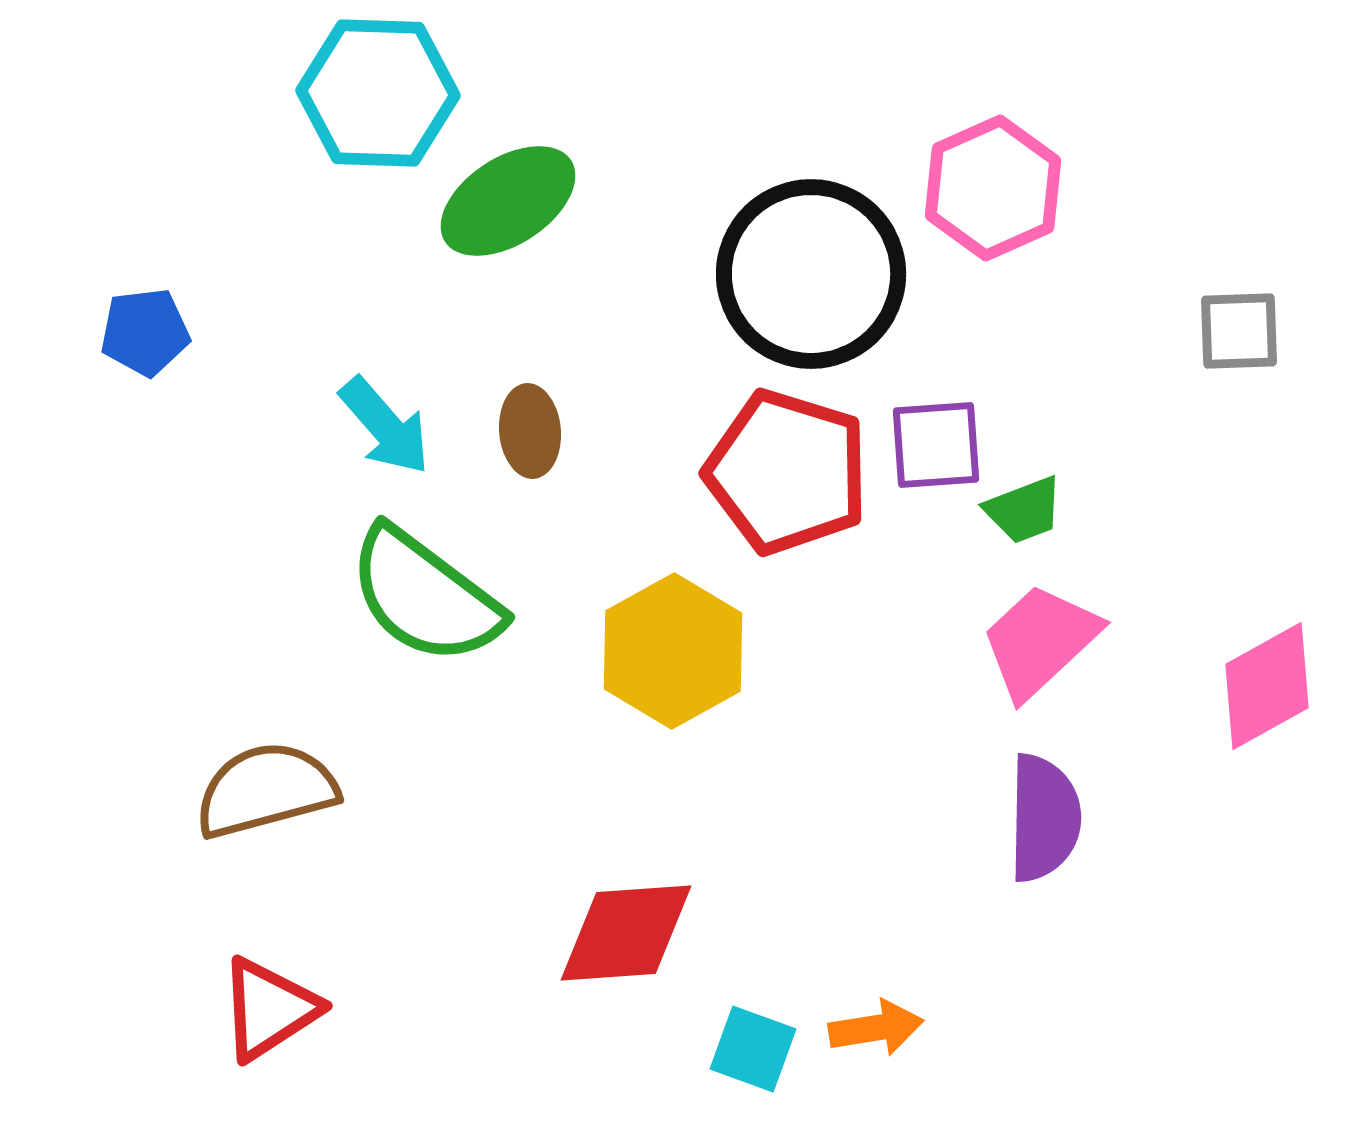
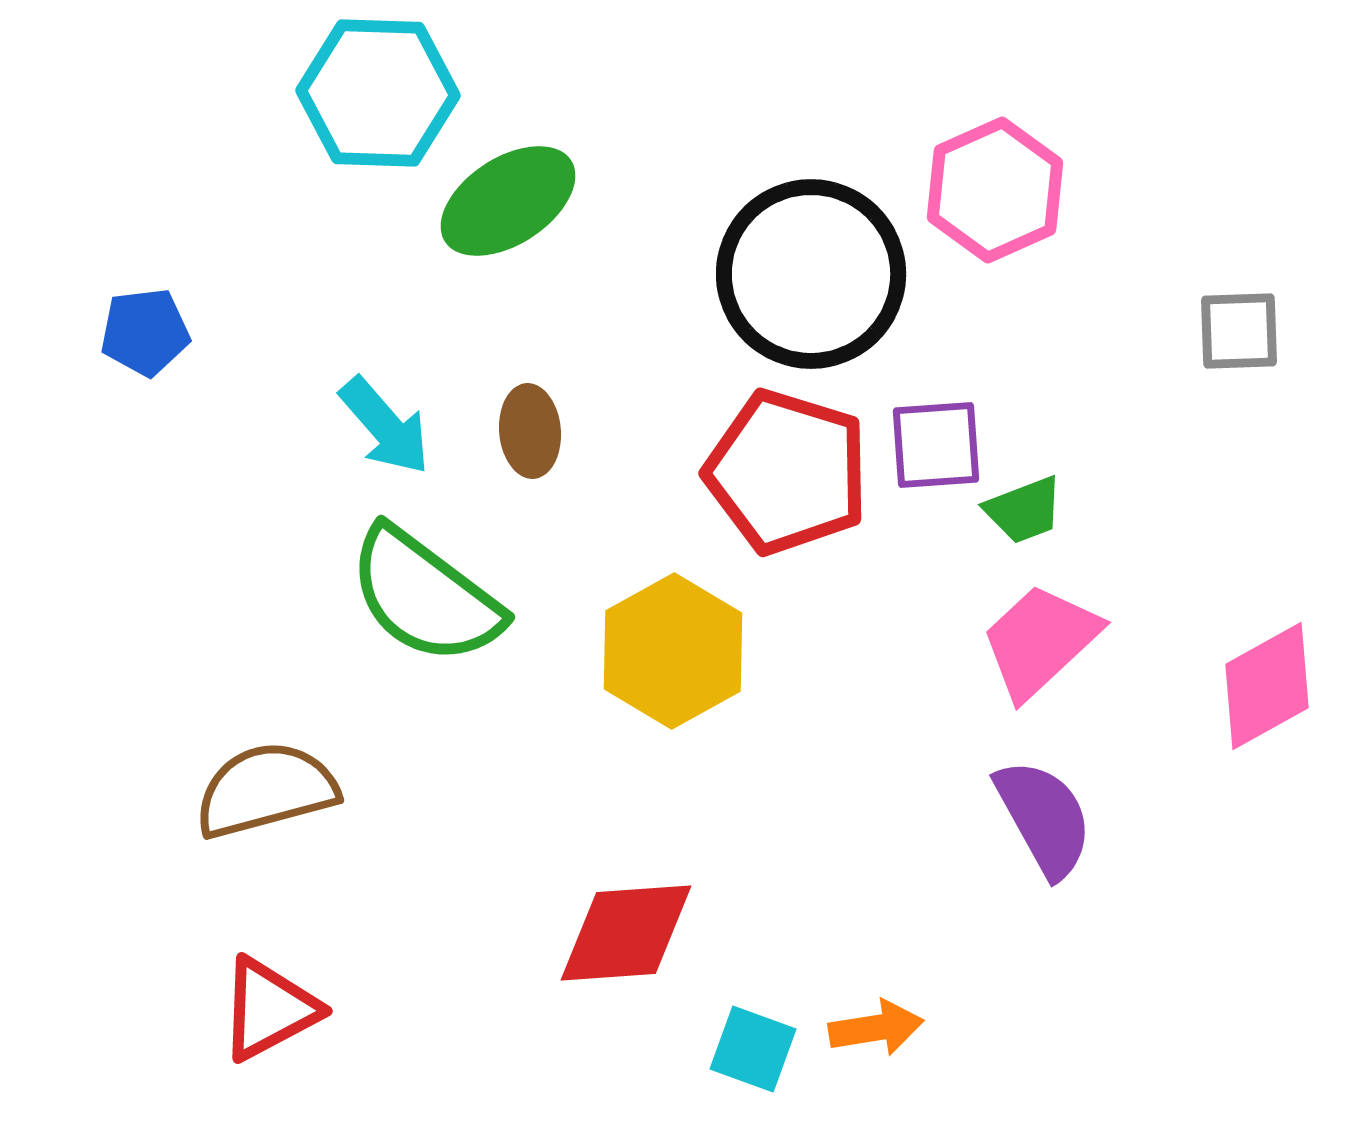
pink hexagon: moved 2 px right, 2 px down
purple semicircle: rotated 30 degrees counterclockwise
red triangle: rotated 5 degrees clockwise
